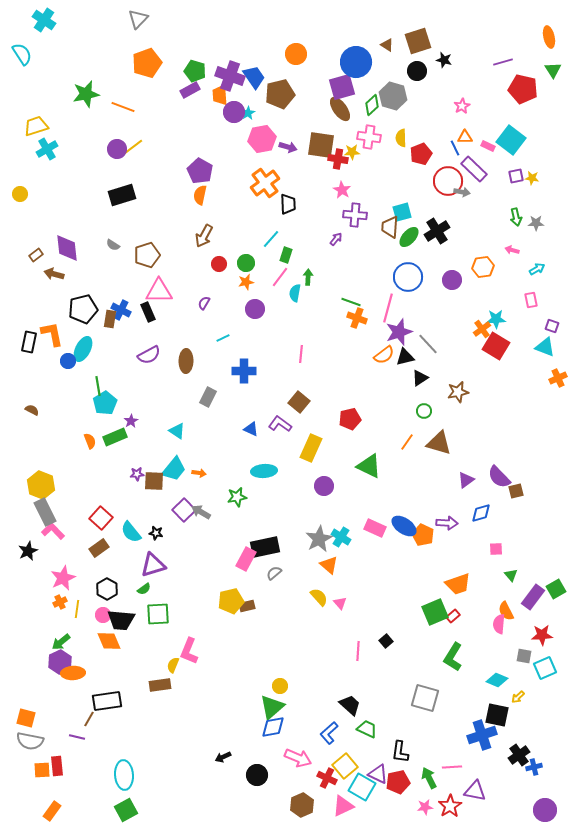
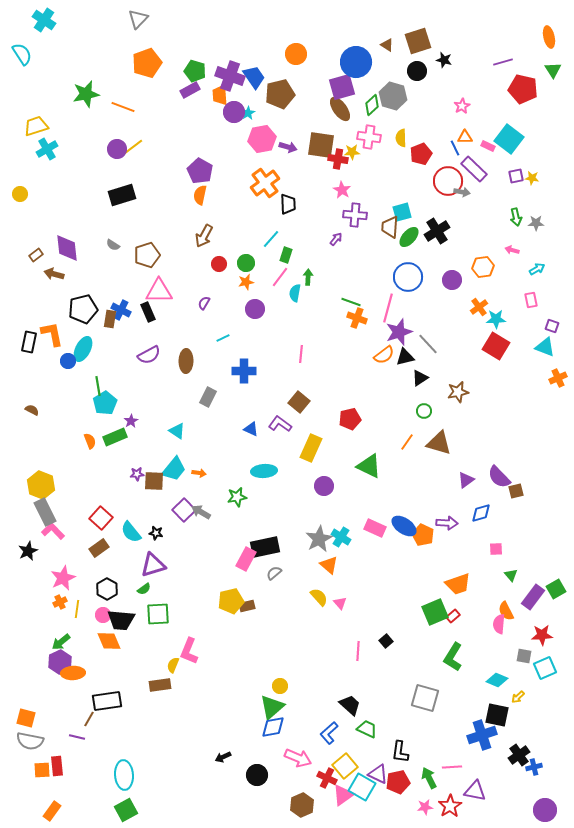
cyan square at (511, 140): moved 2 px left, 1 px up
orange cross at (482, 329): moved 3 px left, 22 px up
pink triangle at (343, 806): moved 11 px up; rotated 10 degrees counterclockwise
